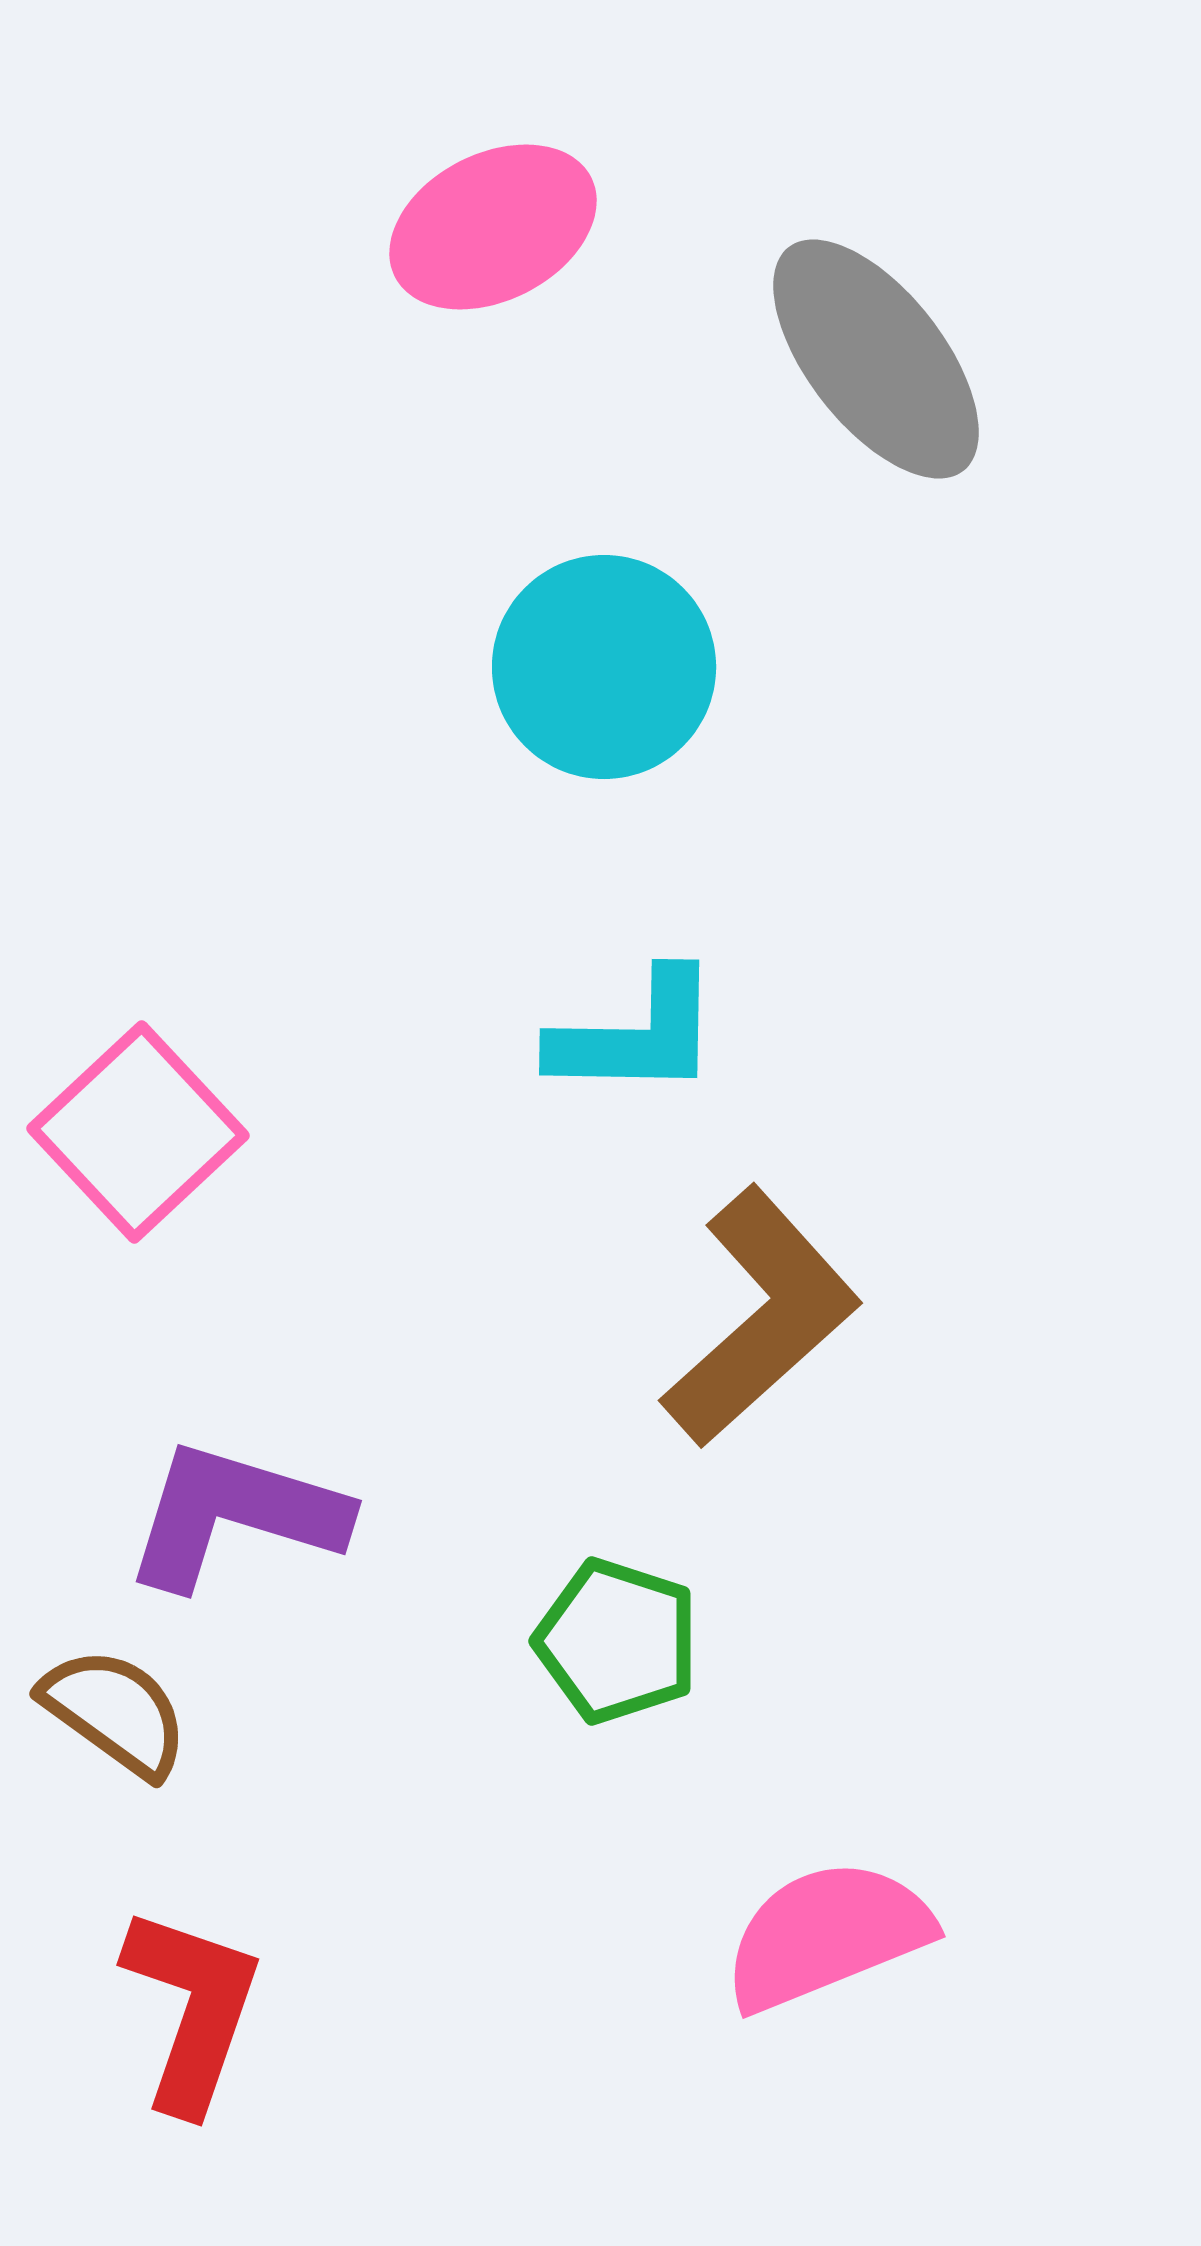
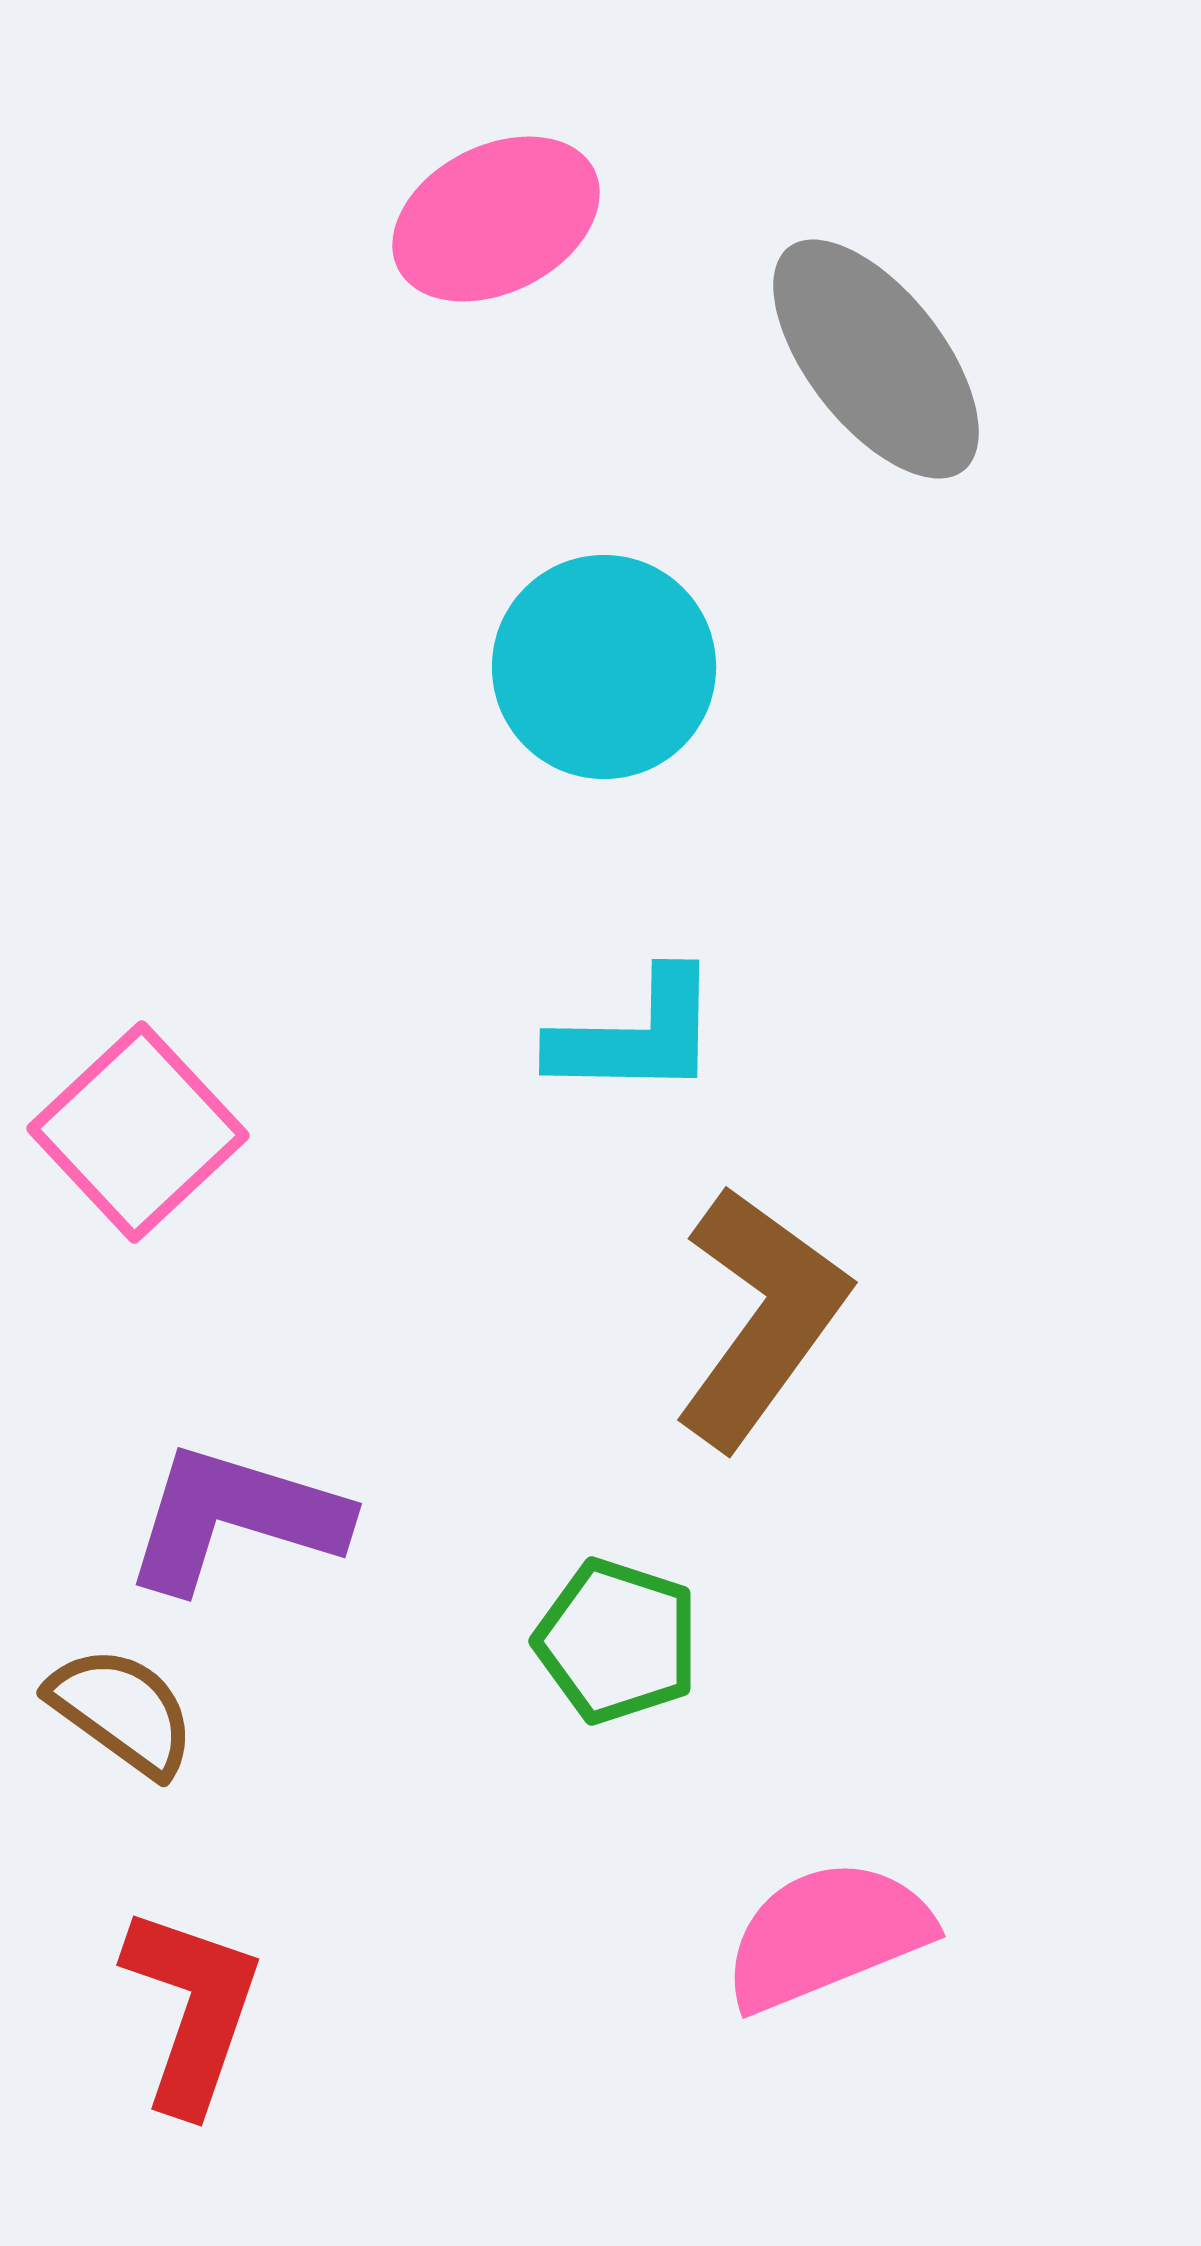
pink ellipse: moved 3 px right, 8 px up
brown L-shape: rotated 12 degrees counterclockwise
purple L-shape: moved 3 px down
brown semicircle: moved 7 px right, 1 px up
